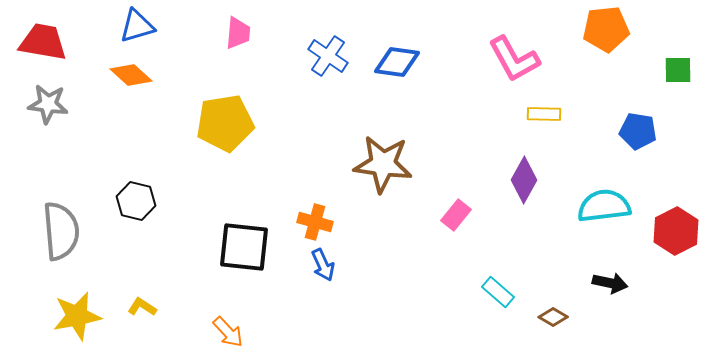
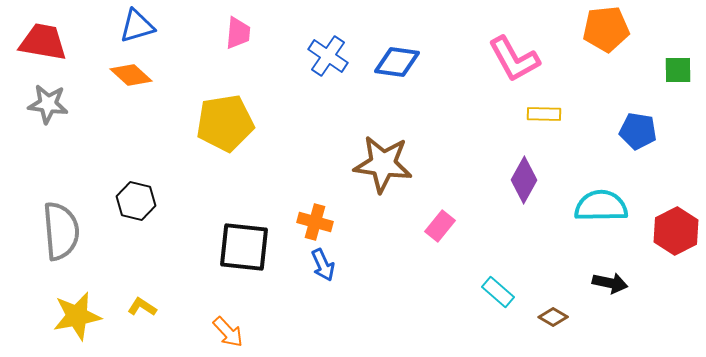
cyan semicircle: moved 3 px left; rotated 6 degrees clockwise
pink rectangle: moved 16 px left, 11 px down
